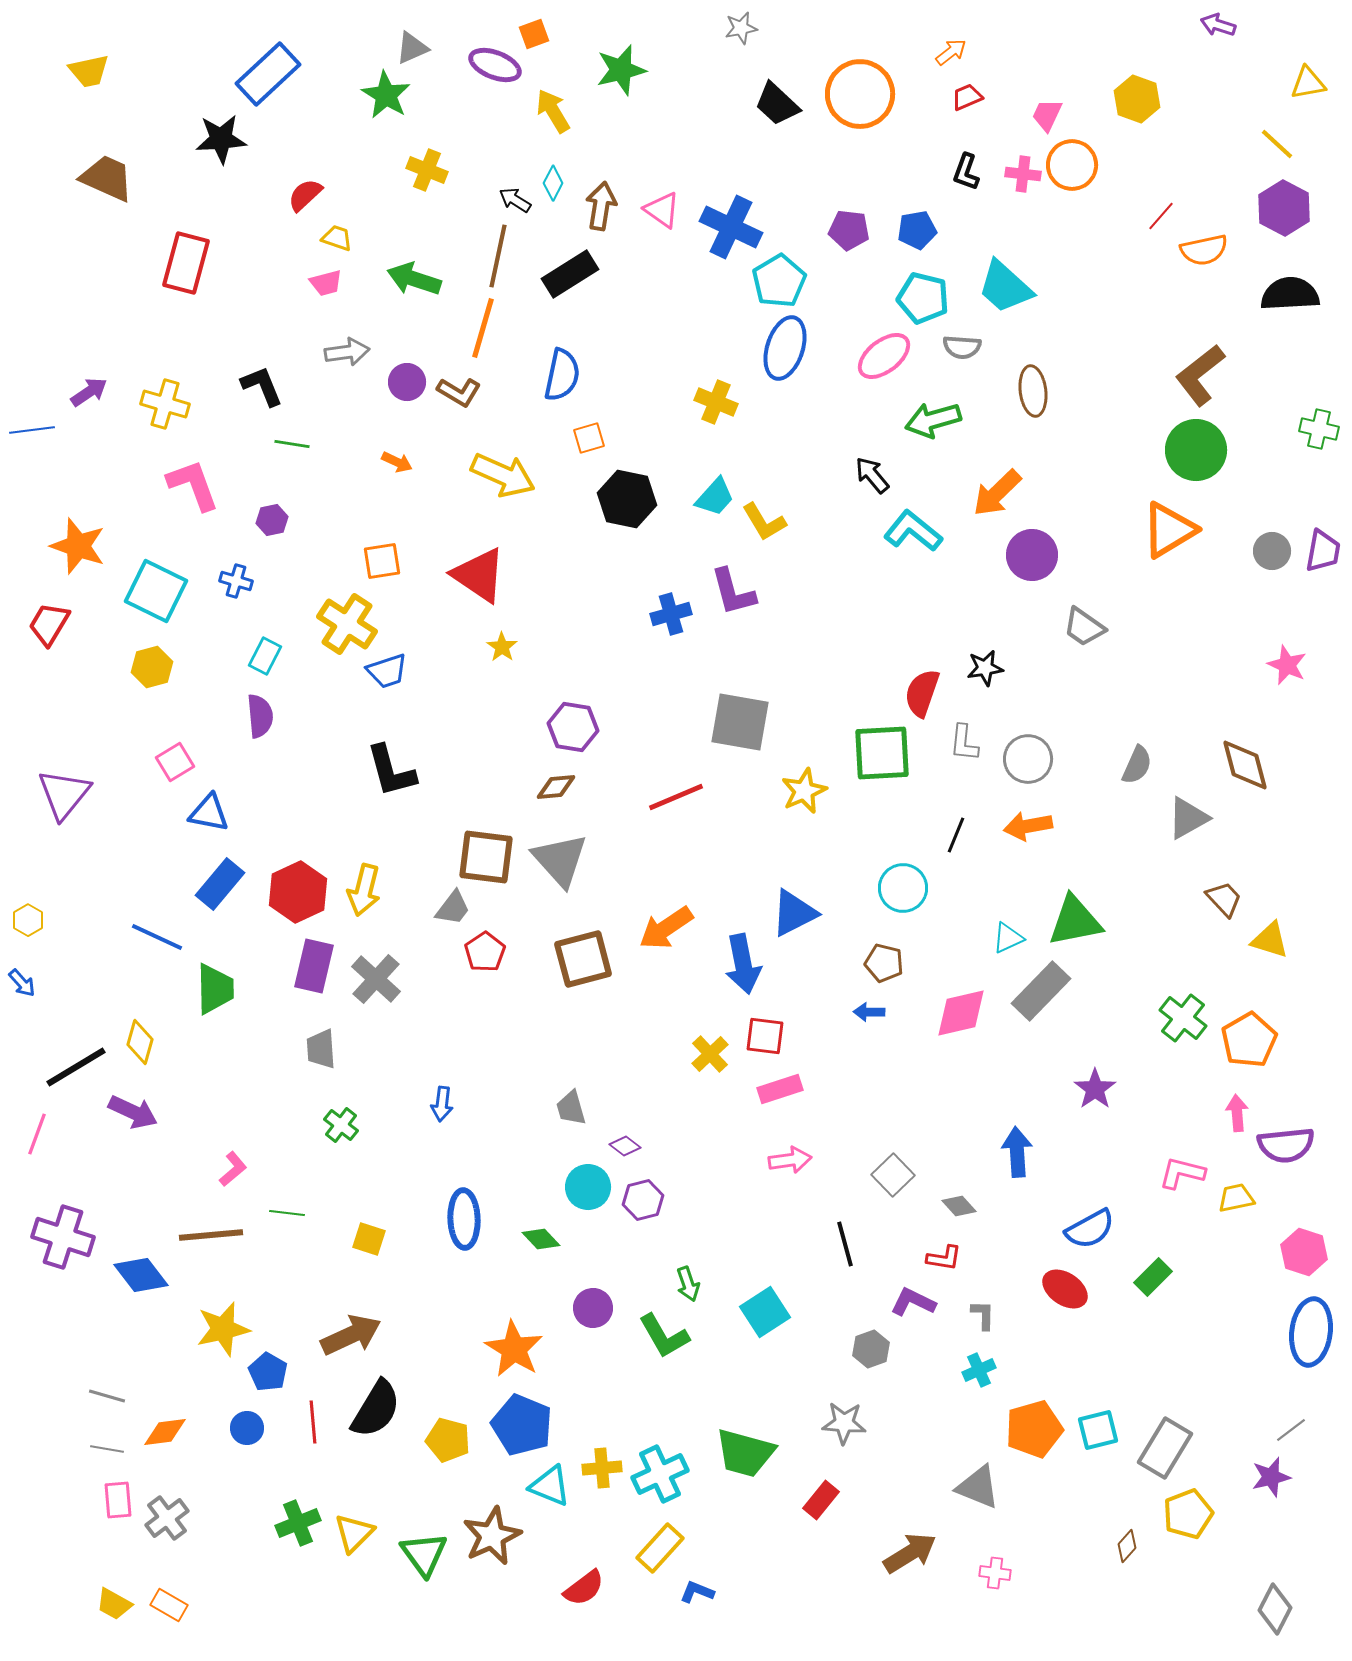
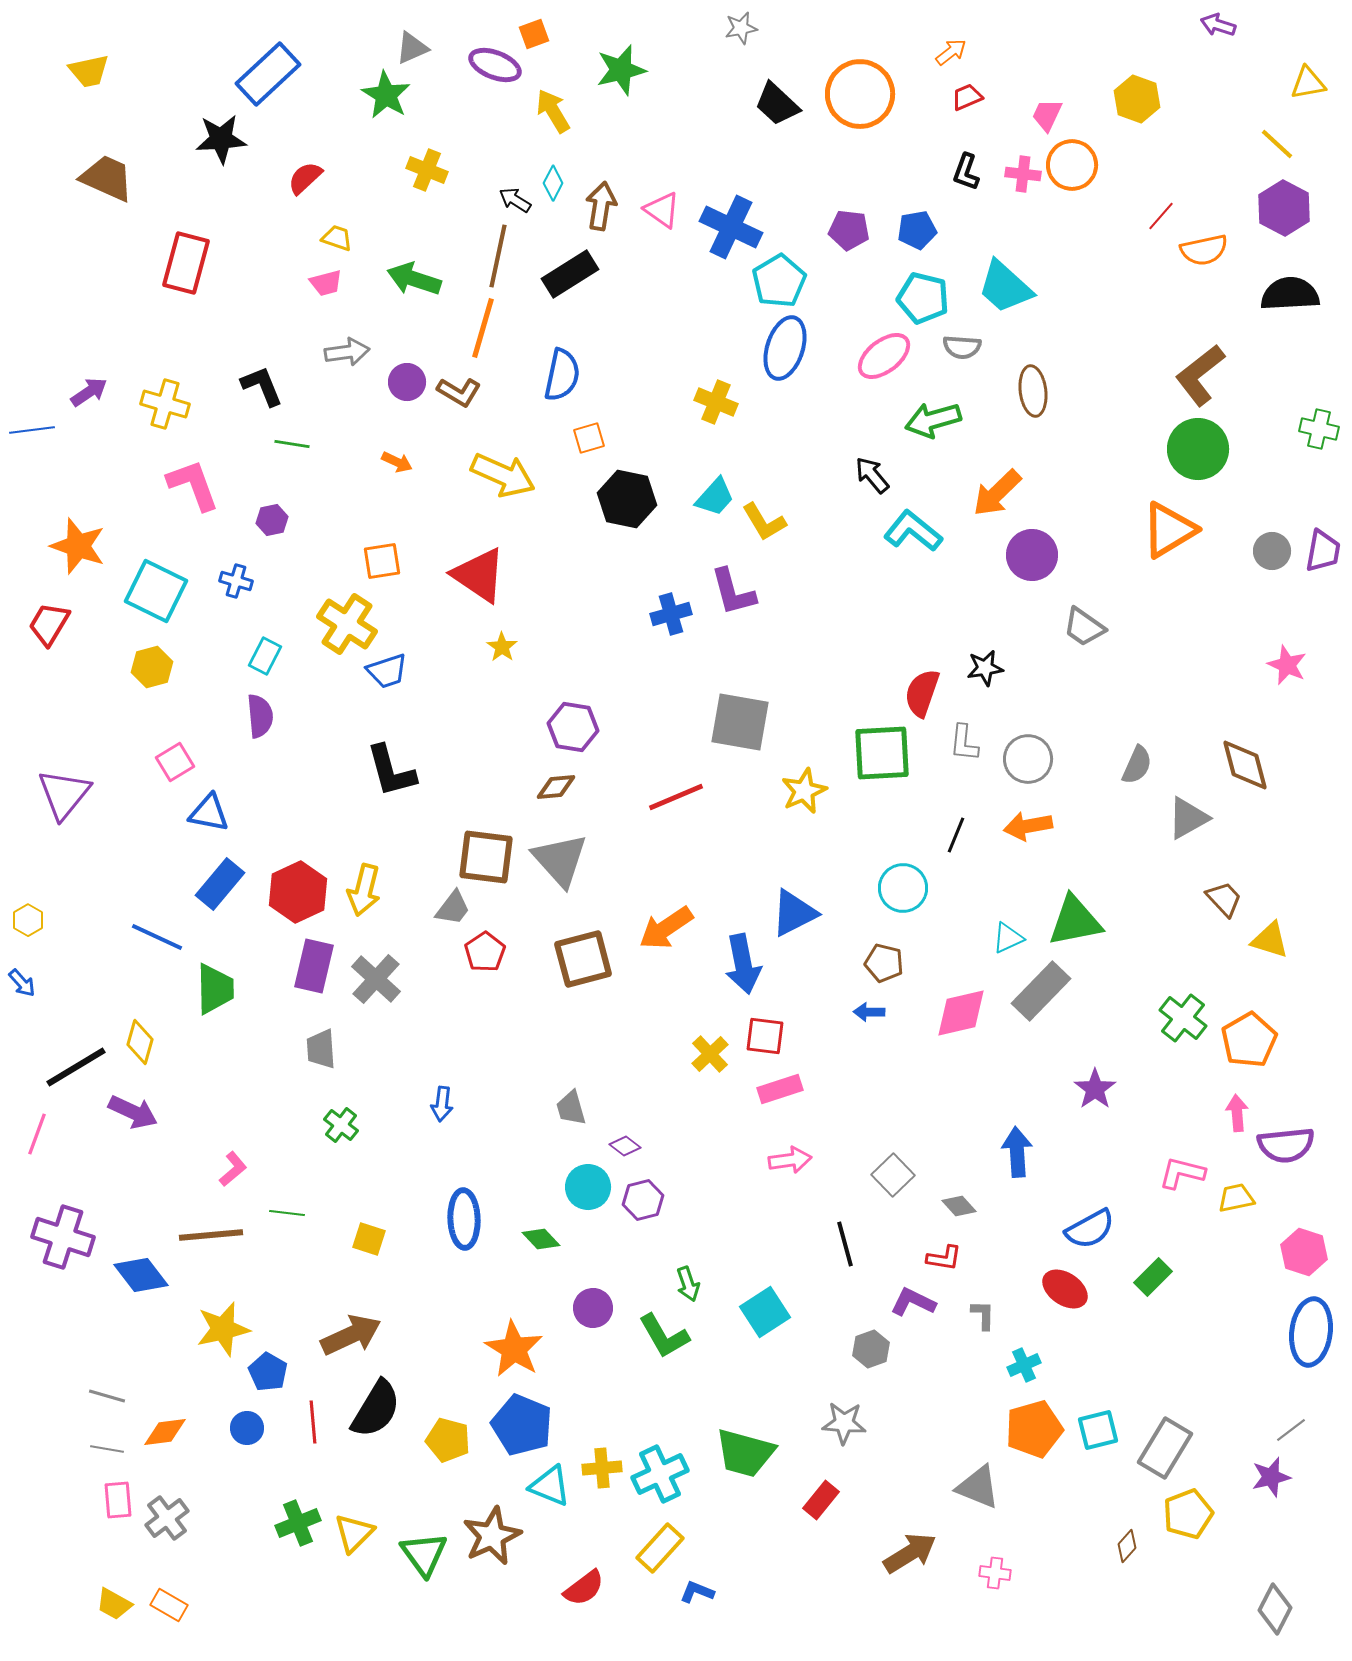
red semicircle at (305, 195): moved 17 px up
green circle at (1196, 450): moved 2 px right, 1 px up
cyan cross at (979, 1370): moved 45 px right, 5 px up
